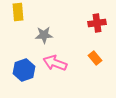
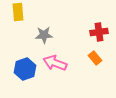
red cross: moved 2 px right, 9 px down
blue hexagon: moved 1 px right, 1 px up
